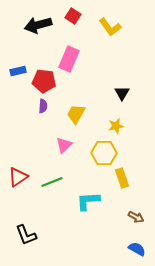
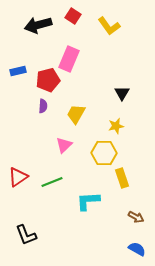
yellow L-shape: moved 1 px left, 1 px up
red pentagon: moved 4 px right, 1 px up; rotated 20 degrees counterclockwise
